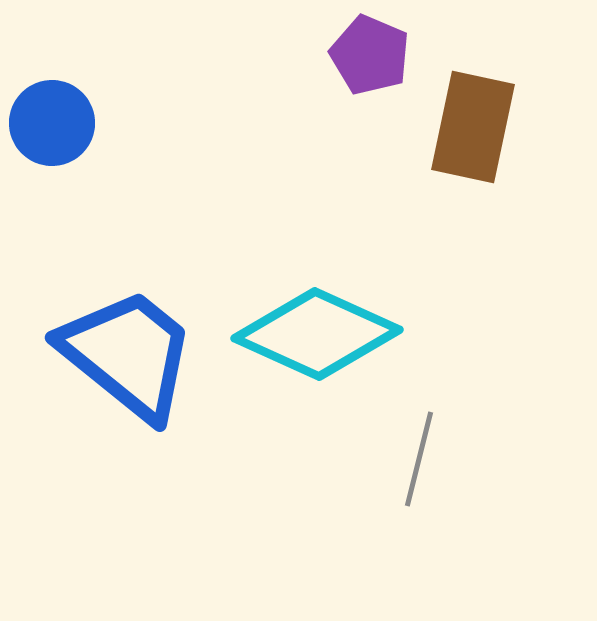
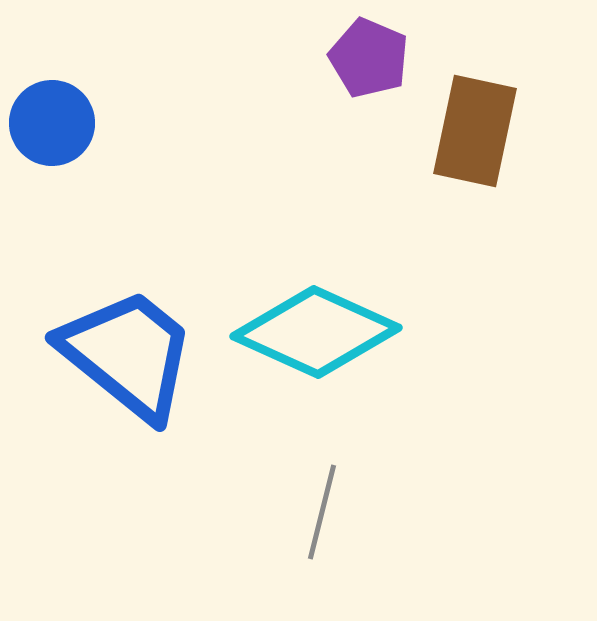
purple pentagon: moved 1 px left, 3 px down
brown rectangle: moved 2 px right, 4 px down
cyan diamond: moved 1 px left, 2 px up
gray line: moved 97 px left, 53 px down
